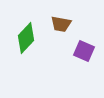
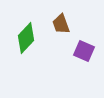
brown trapezoid: rotated 60 degrees clockwise
